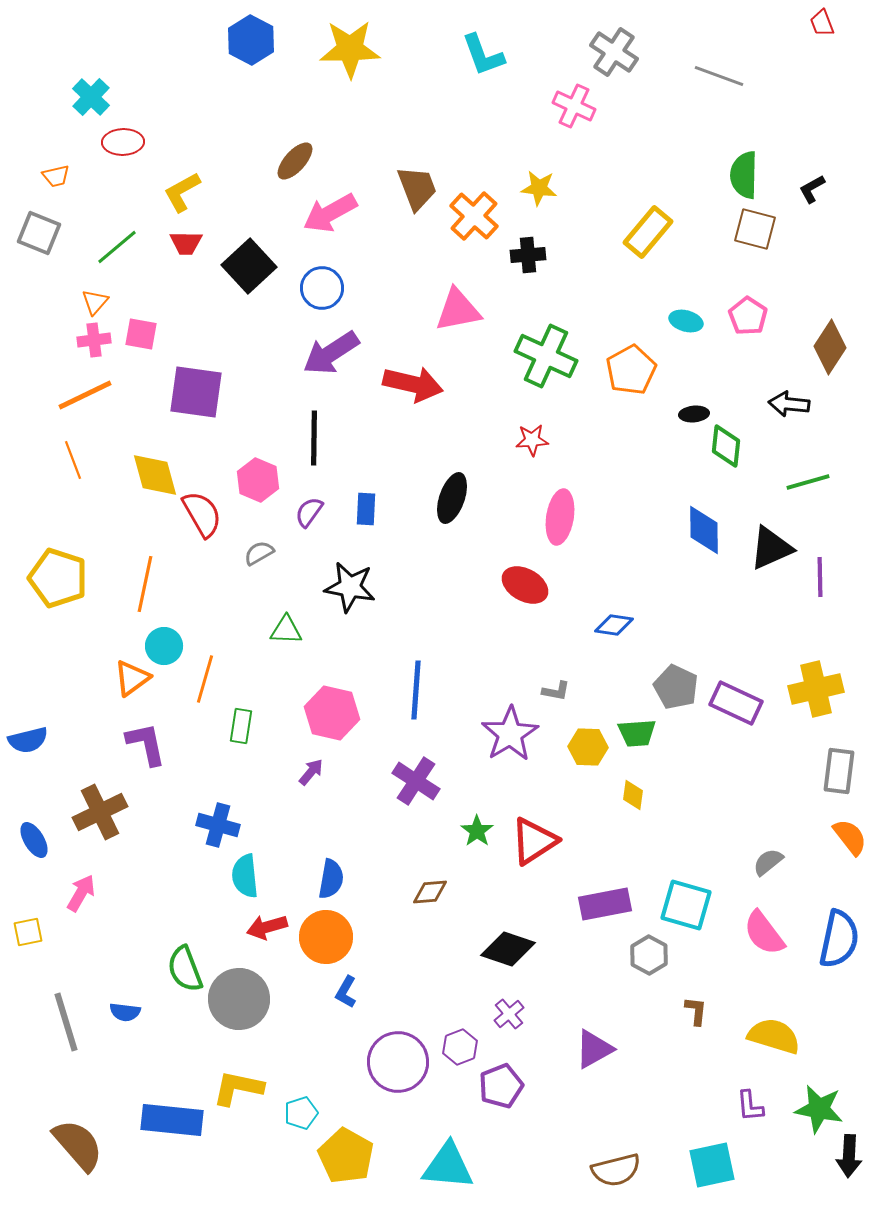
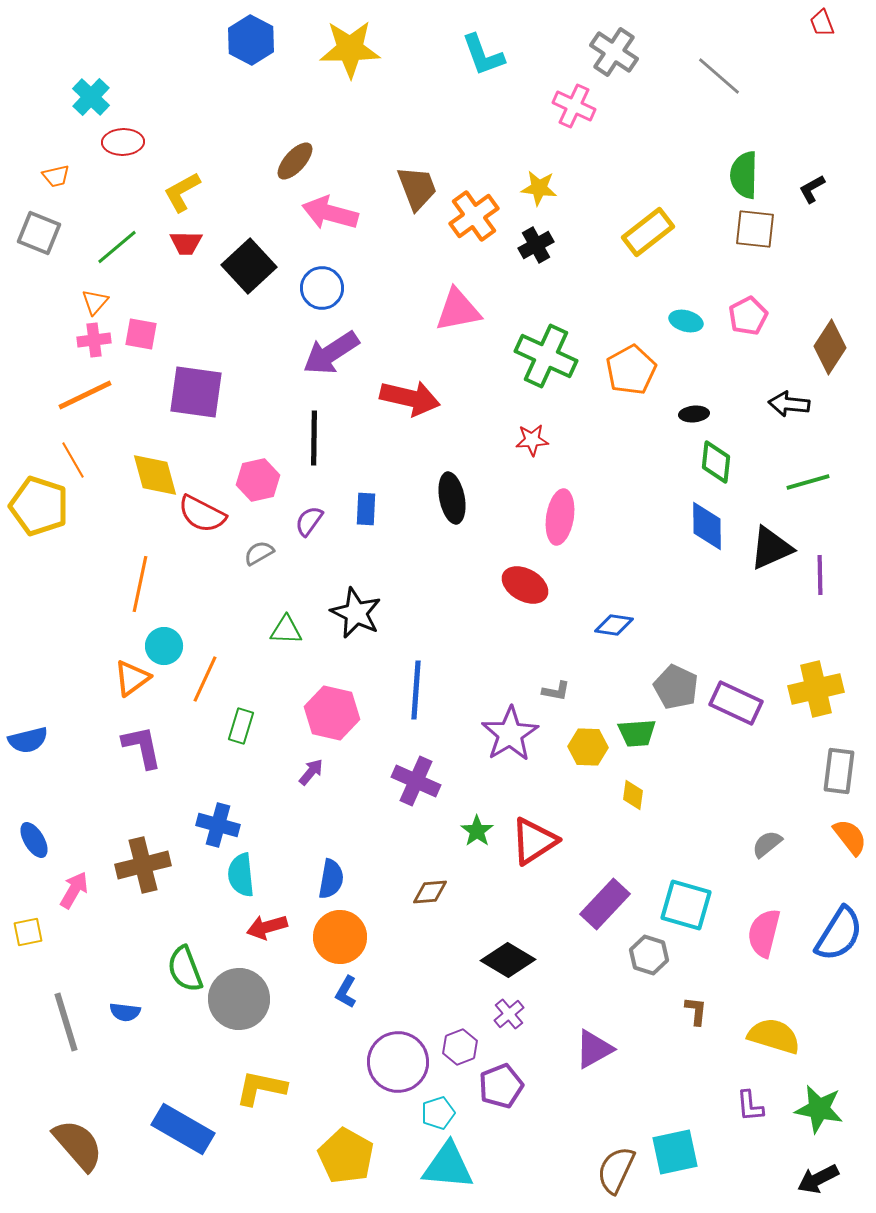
gray line at (719, 76): rotated 21 degrees clockwise
pink arrow at (330, 213): rotated 44 degrees clockwise
orange cross at (474, 216): rotated 12 degrees clockwise
brown square at (755, 229): rotated 9 degrees counterclockwise
yellow rectangle at (648, 232): rotated 12 degrees clockwise
black cross at (528, 255): moved 8 px right, 10 px up; rotated 24 degrees counterclockwise
pink pentagon at (748, 316): rotated 12 degrees clockwise
red arrow at (413, 384): moved 3 px left, 14 px down
green diamond at (726, 446): moved 10 px left, 16 px down
orange line at (73, 460): rotated 9 degrees counterclockwise
pink hexagon at (258, 480): rotated 24 degrees clockwise
black ellipse at (452, 498): rotated 30 degrees counterclockwise
purple semicircle at (309, 512): moved 9 px down
red semicircle at (202, 514): rotated 147 degrees clockwise
blue diamond at (704, 530): moved 3 px right, 4 px up
purple line at (820, 577): moved 2 px up
yellow pentagon at (58, 578): moved 19 px left, 72 px up
orange line at (145, 584): moved 5 px left
black star at (350, 587): moved 6 px right, 26 px down; rotated 15 degrees clockwise
orange line at (205, 679): rotated 9 degrees clockwise
green rectangle at (241, 726): rotated 8 degrees clockwise
purple L-shape at (146, 744): moved 4 px left, 3 px down
purple cross at (416, 781): rotated 9 degrees counterclockwise
brown cross at (100, 812): moved 43 px right, 53 px down; rotated 12 degrees clockwise
gray semicircle at (768, 862): moved 1 px left, 18 px up
cyan semicircle at (245, 876): moved 4 px left, 1 px up
pink arrow at (81, 893): moved 7 px left, 3 px up
purple rectangle at (605, 904): rotated 36 degrees counterclockwise
pink semicircle at (764, 933): rotated 51 degrees clockwise
orange circle at (326, 937): moved 14 px right
blue semicircle at (839, 939): moved 5 px up; rotated 20 degrees clockwise
black diamond at (508, 949): moved 11 px down; rotated 12 degrees clockwise
gray hexagon at (649, 955): rotated 12 degrees counterclockwise
yellow L-shape at (238, 1088): moved 23 px right
cyan pentagon at (301, 1113): moved 137 px right
blue rectangle at (172, 1120): moved 11 px right, 9 px down; rotated 24 degrees clockwise
black arrow at (849, 1156): moved 31 px left, 23 px down; rotated 60 degrees clockwise
cyan square at (712, 1165): moved 37 px left, 13 px up
brown semicircle at (616, 1170): rotated 129 degrees clockwise
